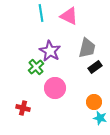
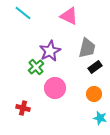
cyan line: moved 18 px left; rotated 42 degrees counterclockwise
purple star: rotated 15 degrees clockwise
orange circle: moved 8 px up
